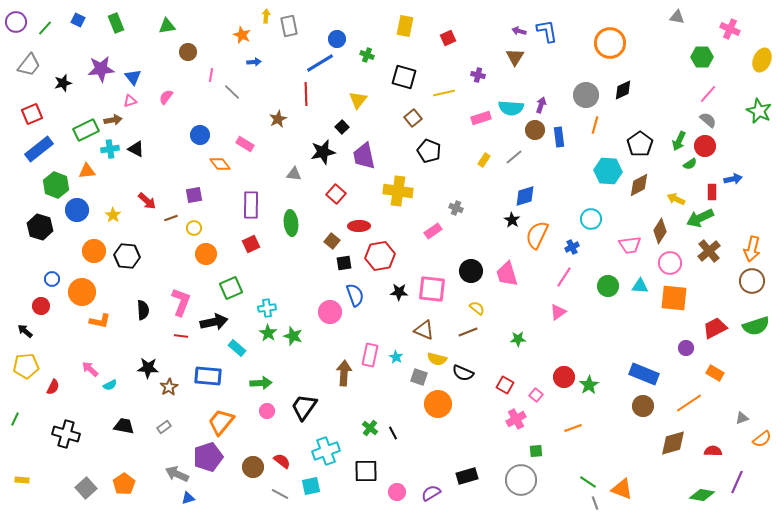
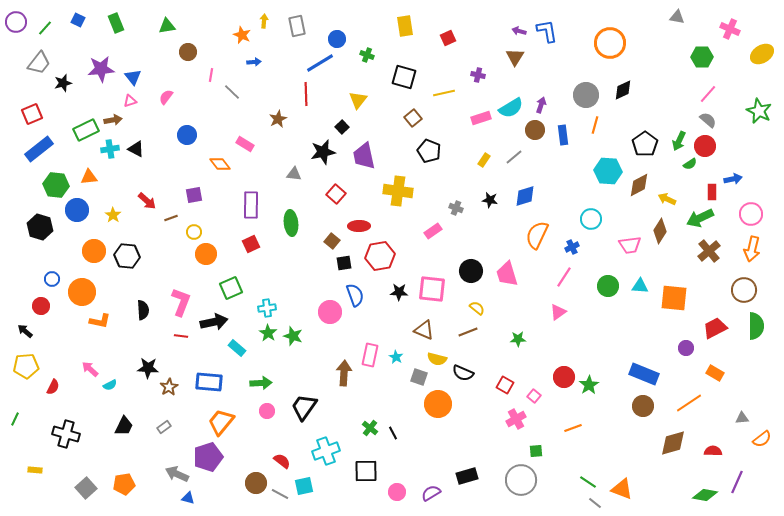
yellow arrow at (266, 16): moved 2 px left, 5 px down
gray rectangle at (289, 26): moved 8 px right
yellow rectangle at (405, 26): rotated 20 degrees counterclockwise
yellow ellipse at (762, 60): moved 6 px up; rotated 35 degrees clockwise
gray trapezoid at (29, 65): moved 10 px right, 2 px up
cyan semicircle at (511, 108): rotated 35 degrees counterclockwise
blue circle at (200, 135): moved 13 px left
blue rectangle at (559, 137): moved 4 px right, 2 px up
black pentagon at (640, 144): moved 5 px right
orange triangle at (87, 171): moved 2 px right, 6 px down
green hexagon at (56, 185): rotated 15 degrees counterclockwise
yellow arrow at (676, 199): moved 9 px left
black star at (512, 220): moved 22 px left, 20 px up; rotated 21 degrees counterclockwise
yellow circle at (194, 228): moved 4 px down
pink circle at (670, 263): moved 81 px right, 49 px up
brown circle at (752, 281): moved 8 px left, 9 px down
green semicircle at (756, 326): rotated 72 degrees counterclockwise
blue rectangle at (208, 376): moved 1 px right, 6 px down
pink square at (536, 395): moved 2 px left, 1 px down
gray triangle at (742, 418): rotated 16 degrees clockwise
black trapezoid at (124, 426): rotated 105 degrees clockwise
brown circle at (253, 467): moved 3 px right, 16 px down
yellow rectangle at (22, 480): moved 13 px right, 10 px up
orange pentagon at (124, 484): rotated 25 degrees clockwise
cyan square at (311, 486): moved 7 px left
green diamond at (702, 495): moved 3 px right
blue triangle at (188, 498): rotated 32 degrees clockwise
gray line at (595, 503): rotated 32 degrees counterclockwise
